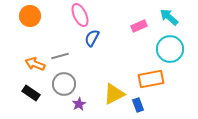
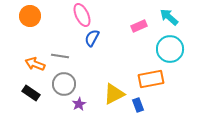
pink ellipse: moved 2 px right
gray line: rotated 24 degrees clockwise
